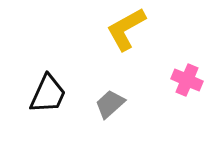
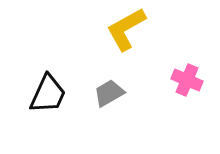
gray trapezoid: moved 1 px left, 11 px up; rotated 12 degrees clockwise
